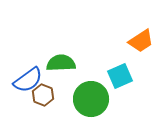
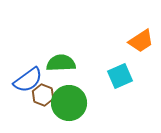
green circle: moved 22 px left, 4 px down
